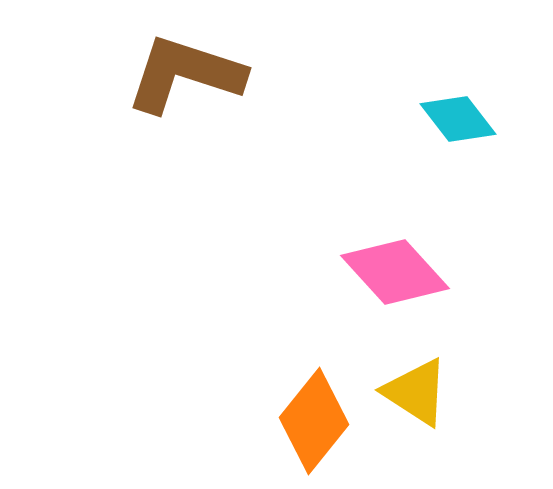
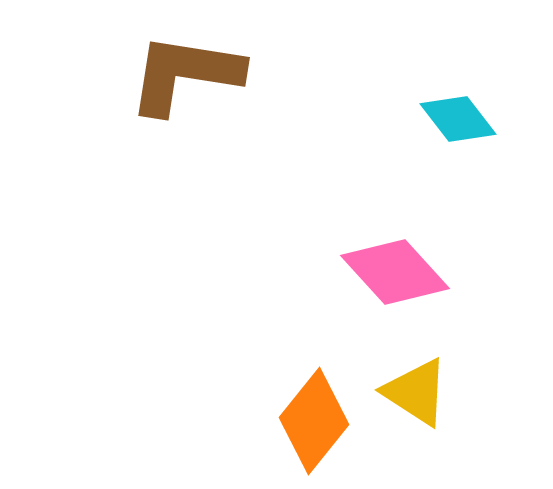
brown L-shape: rotated 9 degrees counterclockwise
